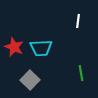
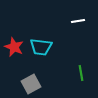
white line: rotated 72 degrees clockwise
cyan trapezoid: moved 1 px up; rotated 10 degrees clockwise
gray square: moved 1 px right, 4 px down; rotated 18 degrees clockwise
